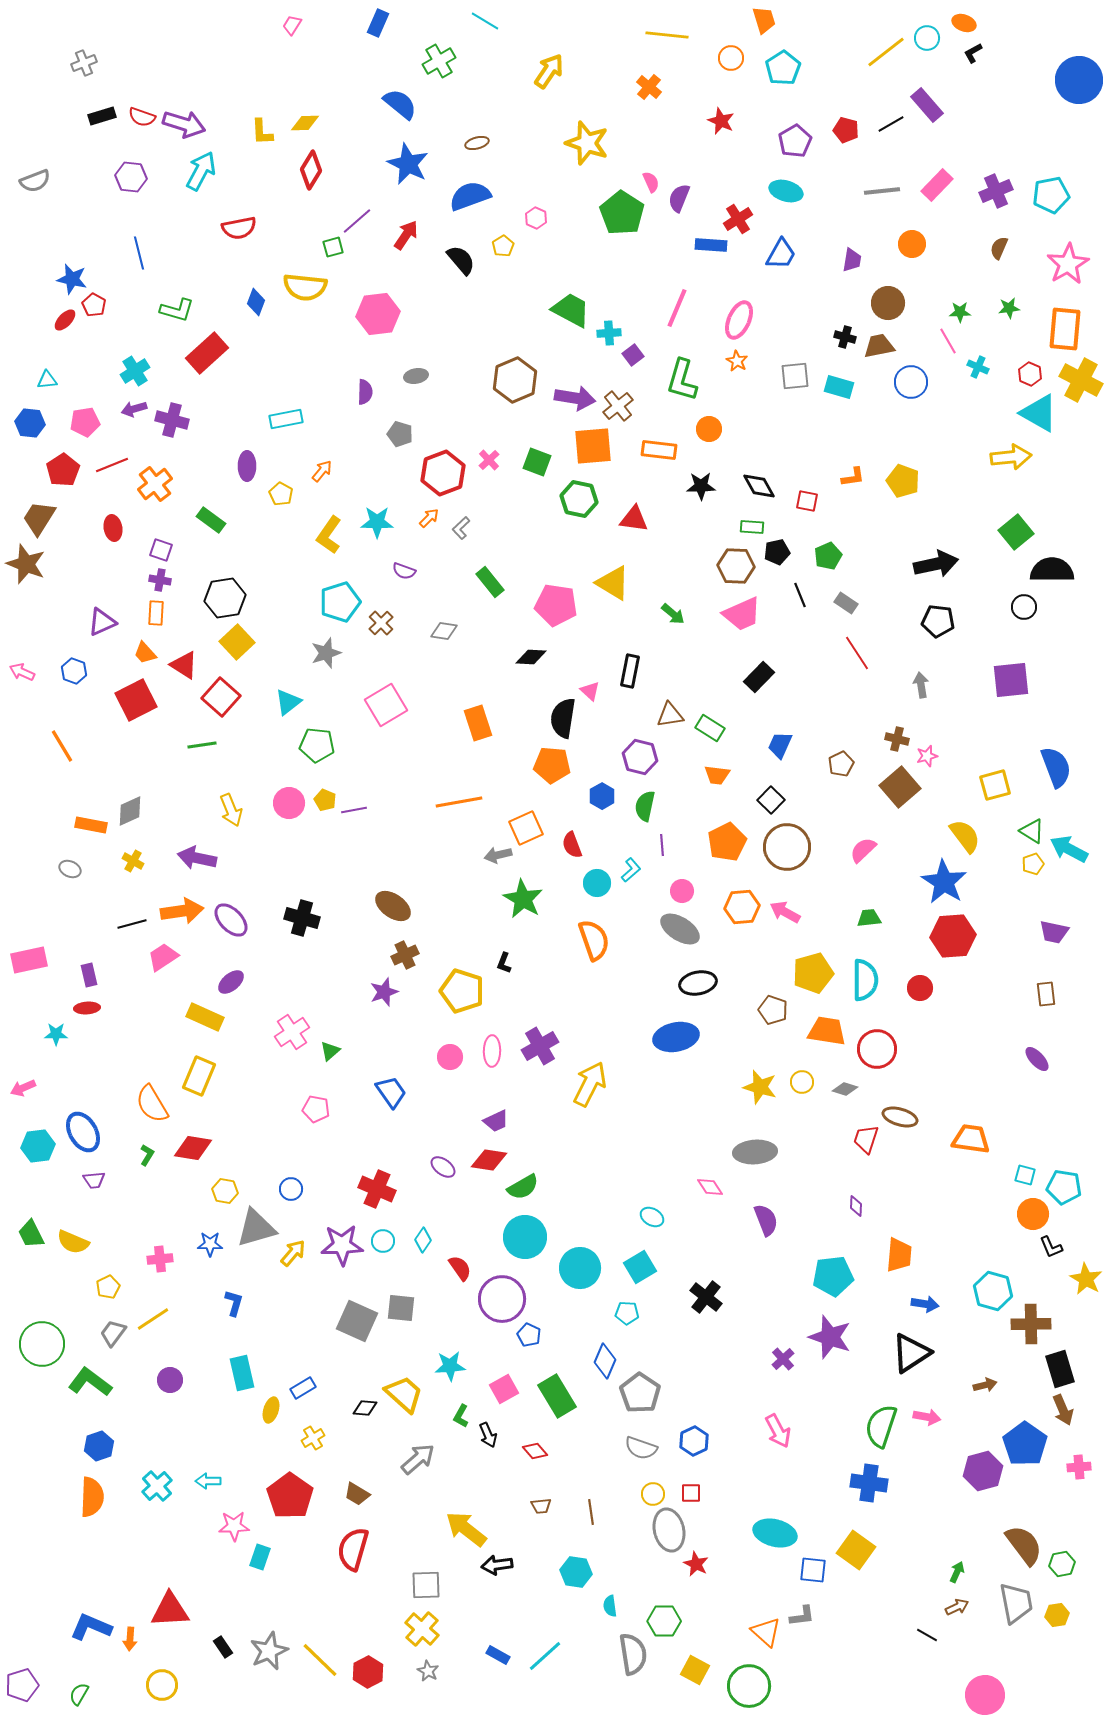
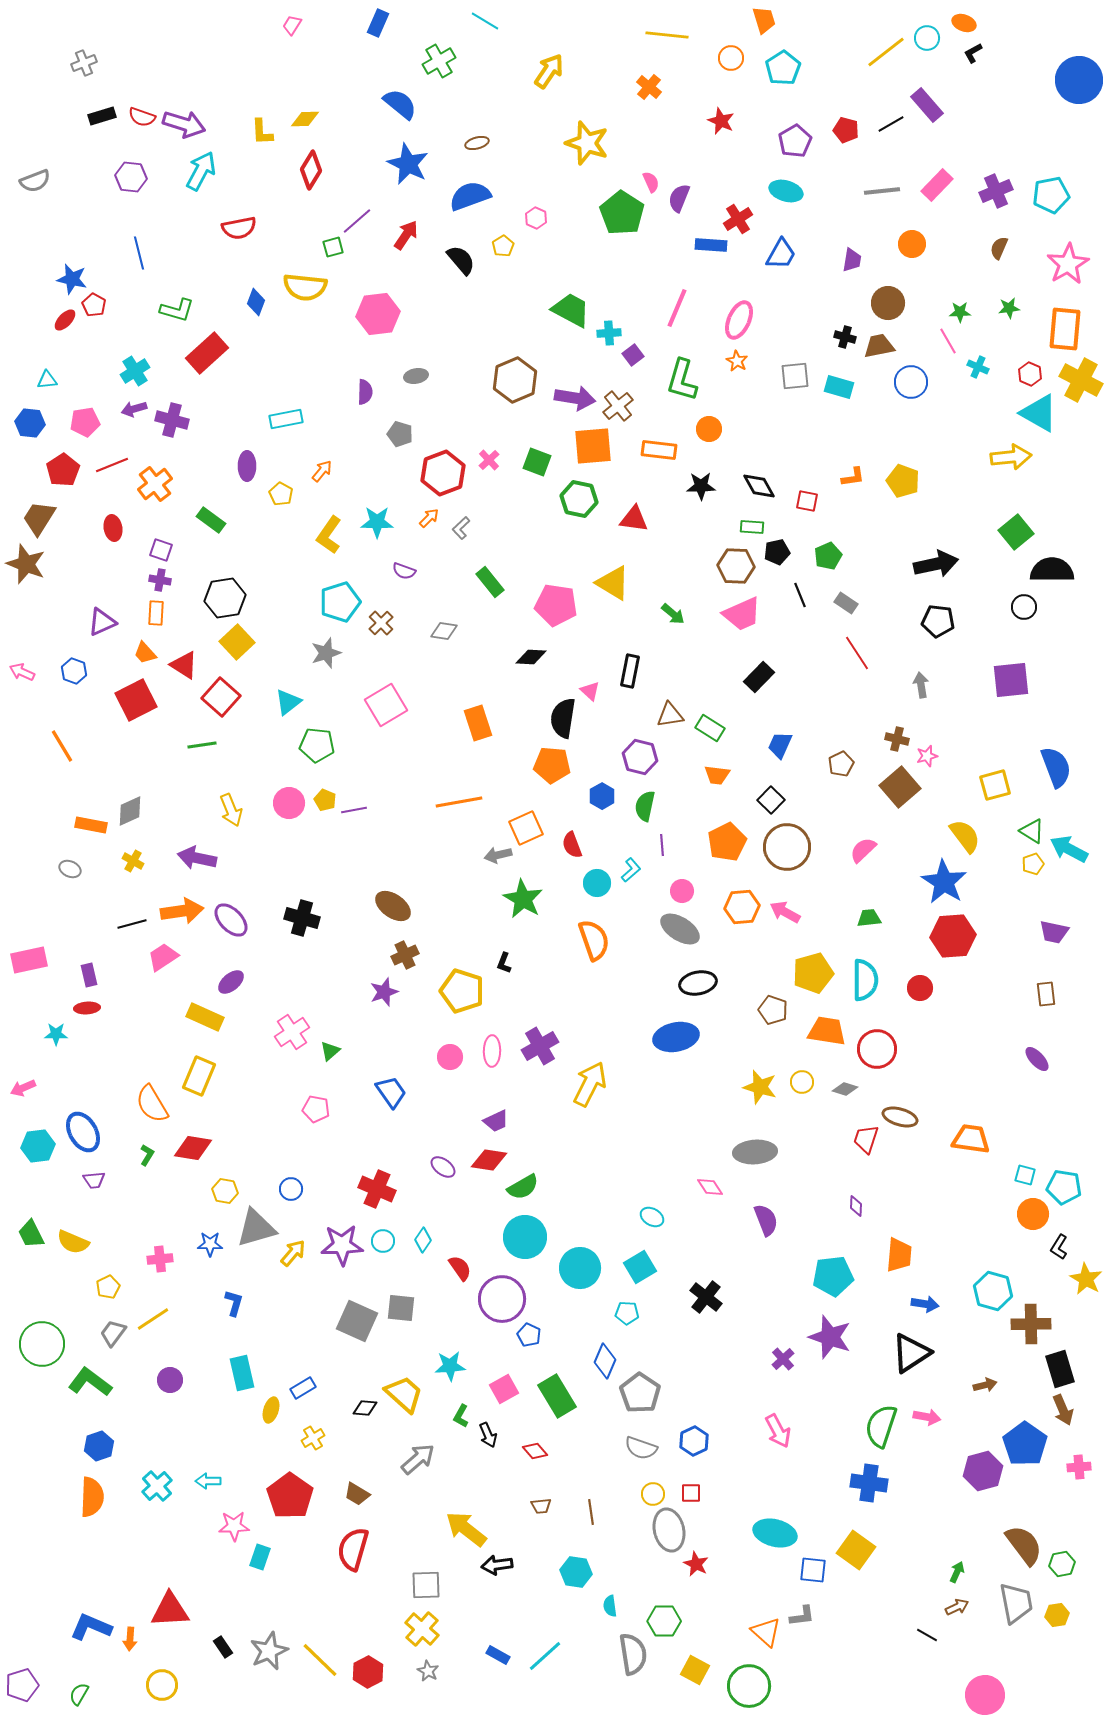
yellow diamond at (305, 123): moved 4 px up
black L-shape at (1051, 1247): moved 8 px right; rotated 55 degrees clockwise
